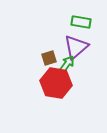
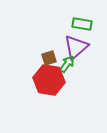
green rectangle: moved 1 px right, 2 px down
red hexagon: moved 7 px left, 3 px up
